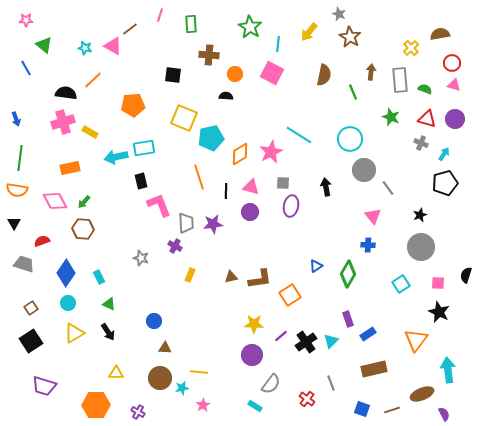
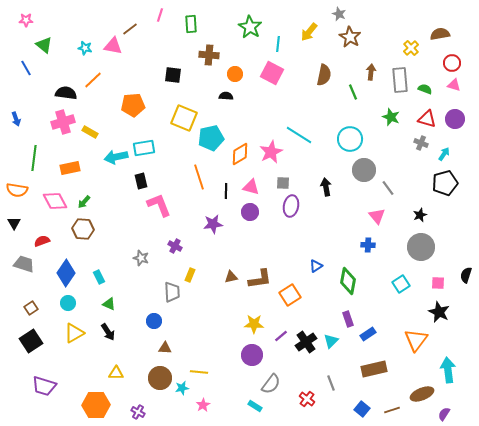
pink triangle at (113, 46): rotated 18 degrees counterclockwise
green line at (20, 158): moved 14 px right
pink triangle at (373, 216): moved 4 px right
gray trapezoid at (186, 223): moved 14 px left, 69 px down
green diamond at (348, 274): moved 7 px down; rotated 20 degrees counterclockwise
blue square at (362, 409): rotated 21 degrees clockwise
purple semicircle at (444, 414): rotated 120 degrees counterclockwise
